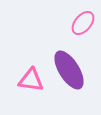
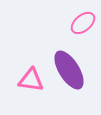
pink ellipse: rotated 10 degrees clockwise
